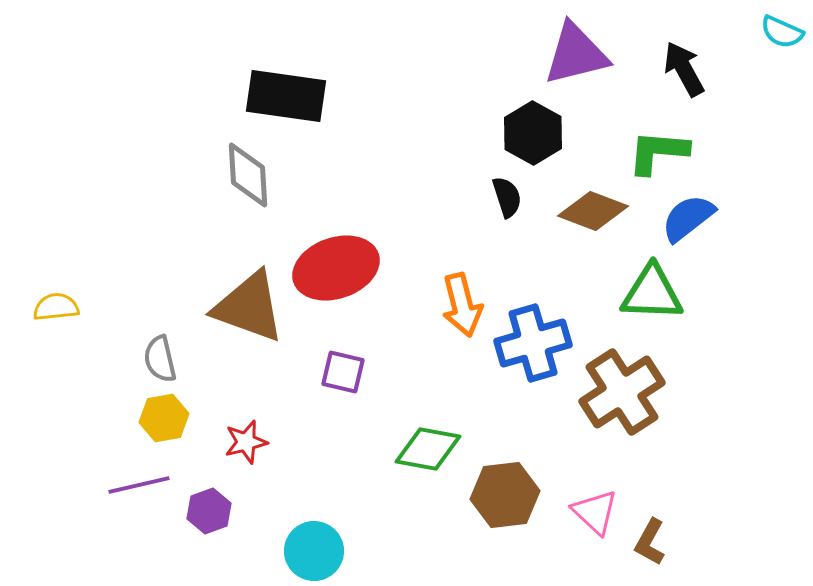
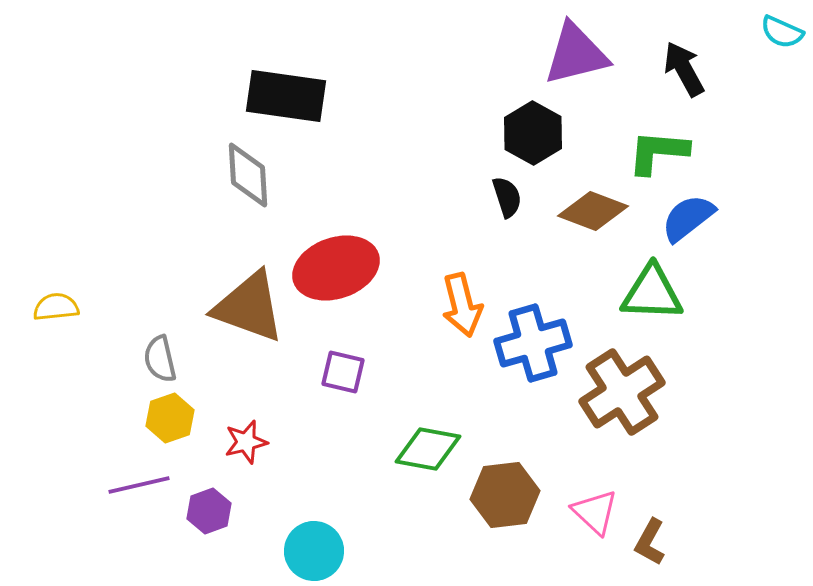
yellow hexagon: moved 6 px right; rotated 9 degrees counterclockwise
